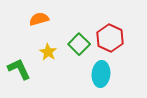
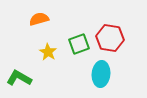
red hexagon: rotated 16 degrees counterclockwise
green square: rotated 25 degrees clockwise
green L-shape: moved 9 px down; rotated 35 degrees counterclockwise
